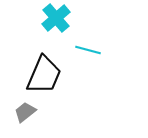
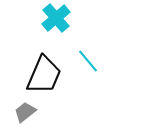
cyan line: moved 11 px down; rotated 35 degrees clockwise
